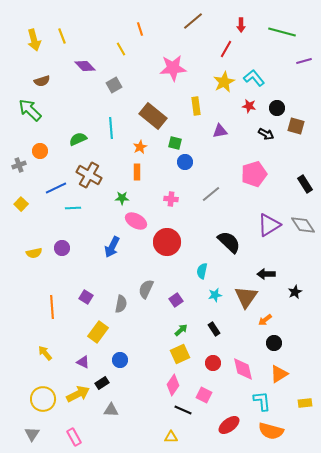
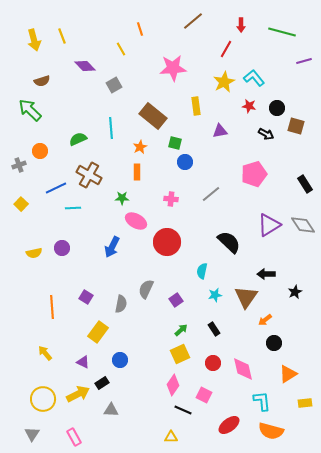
orange triangle at (279, 374): moved 9 px right
